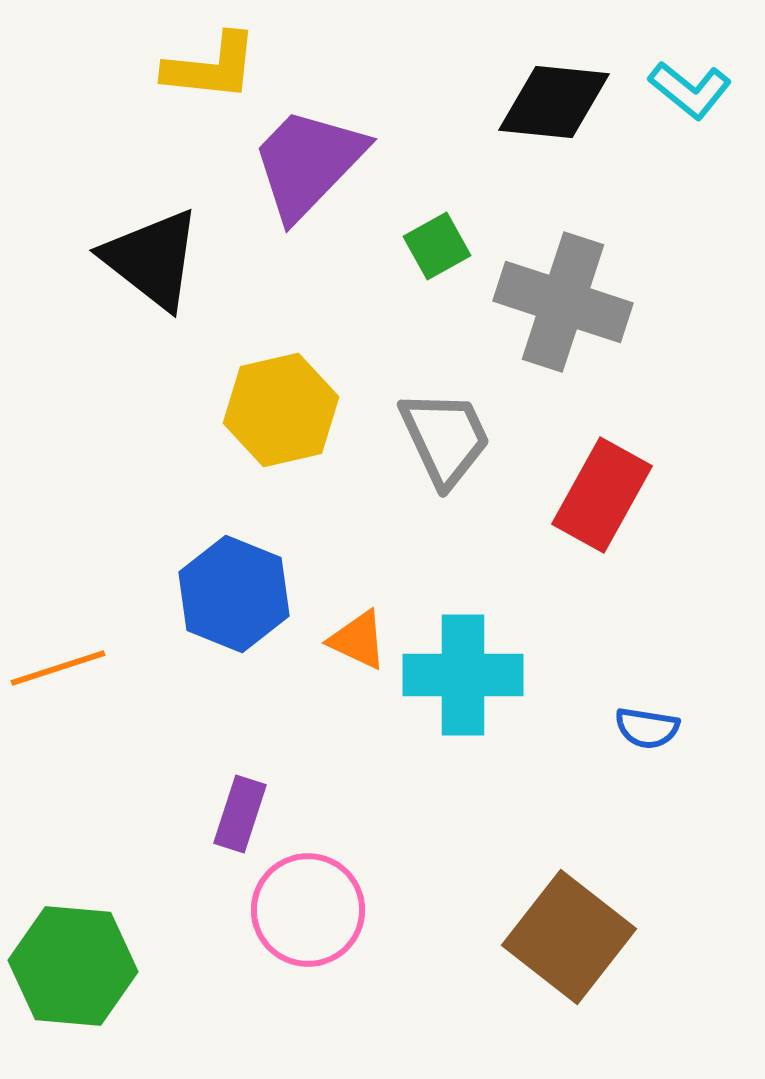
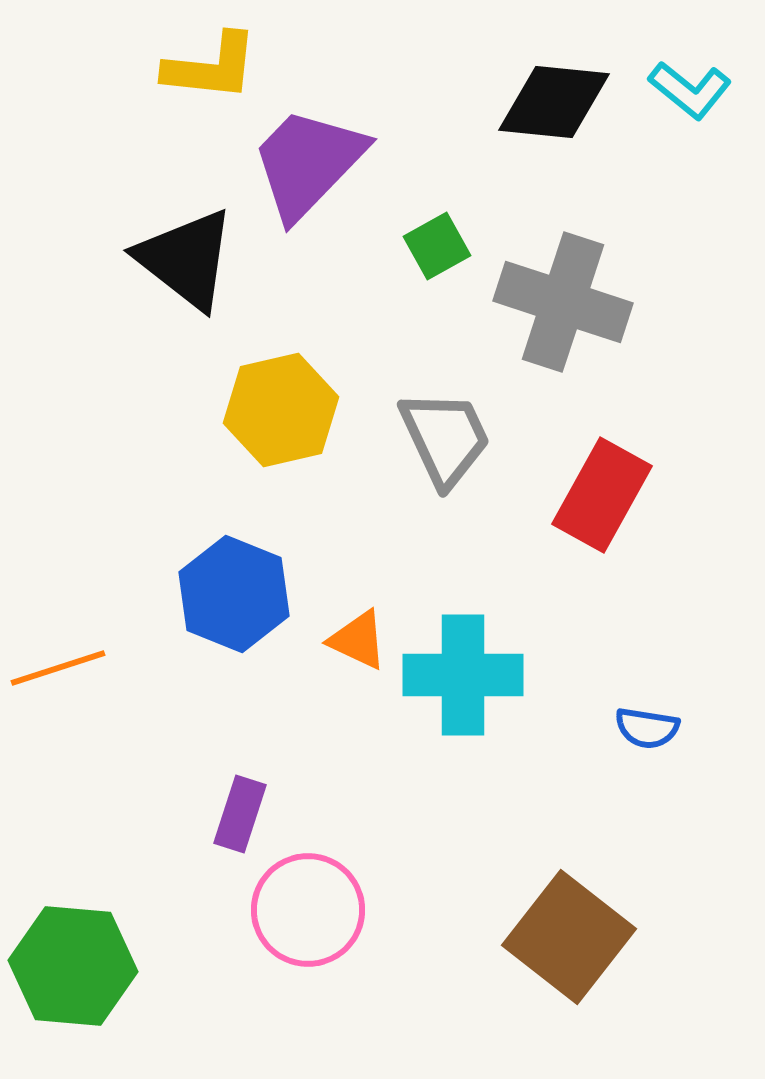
black triangle: moved 34 px right
